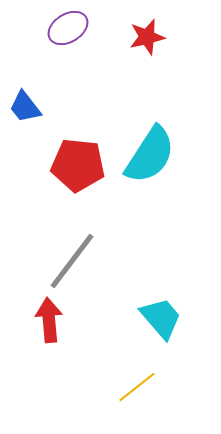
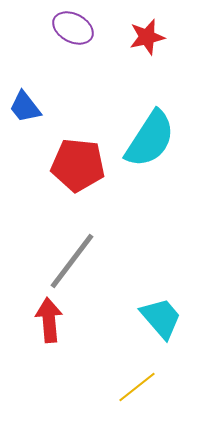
purple ellipse: moved 5 px right; rotated 60 degrees clockwise
cyan semicircle: moved 16 px up
